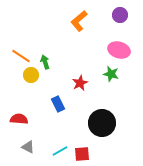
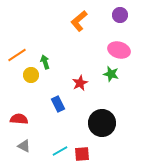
orange line: moved 4 px left, 1 px up; rotated 66 degrees counterclockwise
gray triangle: moved 4 px left, 1 px up
